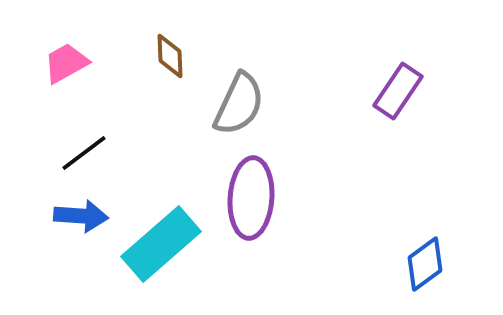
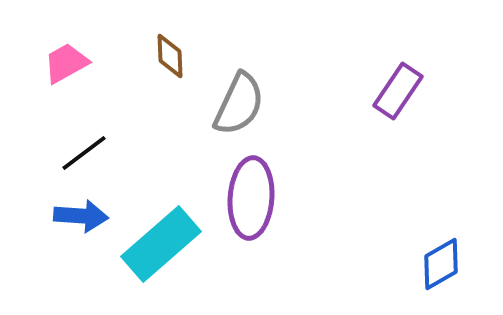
blue diamond: moved 16 px right; rotated 6 degrees clockwise
